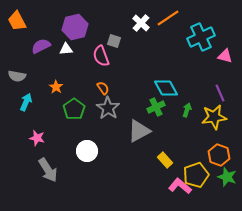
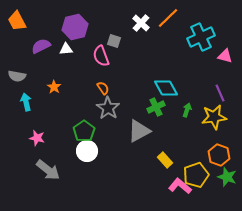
orange line: rotated 10 degrees counterclockwise
orange star: moved 2 px left
cyan arrow: rotated 36 degrees counterclockwise
green pentagon: moved 10 px right, 22 px down
gray arrow: rotated 20 degrees counterclockwise
